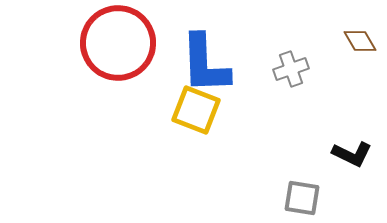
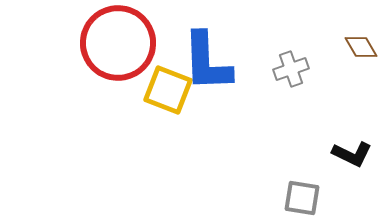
brown diamond: moved 1 px right, 6 px down
blue L-shape: moved 2 px right, 2 px up
yellow square: moved 28 px left, 20 px up
